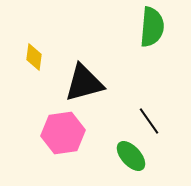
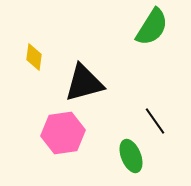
green semicircle: rotated 27 degrees clockwise
black line: moved 6 px right
green ellipse: rotated 20 degrees clockwise
